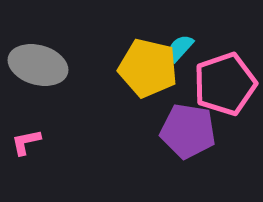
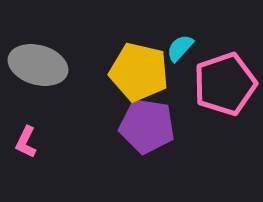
yellow pentagon: moved 9 px left, 4 px down
purple pentagon: moved 41 px left, 5 px up
pink L-shape: rotated 52 degrees counterclockwise
